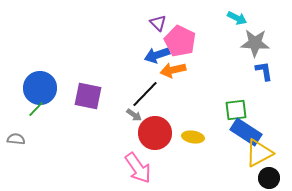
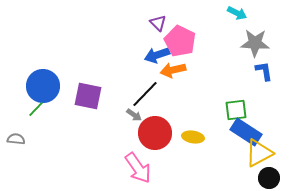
cyan arrow: moved 5 px up
blue circle: moved 3 px right, 2 px up
